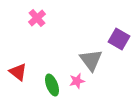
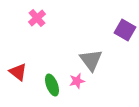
purple square: moved 6 px right, 9 px up
